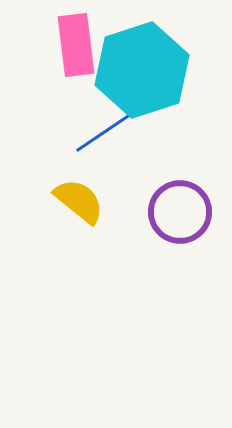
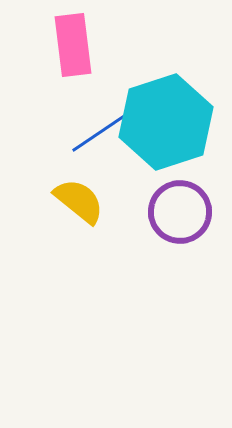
pink rectangle: moved 3 px left
cyan hexagon: moved 24 px right, 52 px down
blue line: moved 4 px left
